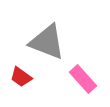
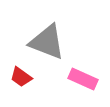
pink rectangle: rotated 24 degrees counterclockwise
